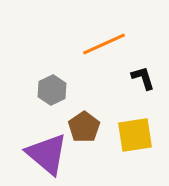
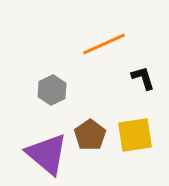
brown pentagon: moved 6 px right, 8 px down
